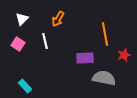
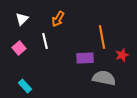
orange line: moved 3 px left, 3 px down
pink square: moved 1 px right, 4 px down; rotated 16 degrees clockwise
red star: moved 2 px left
